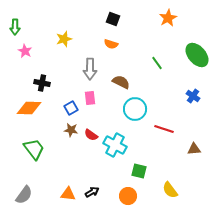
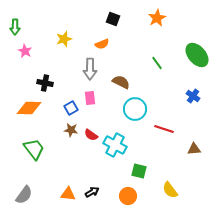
orange star: moved 11 px left
orange semicircle: moved 9 px left; rotated 40 degrees counterclockwise
black cross: moved 3 px right
